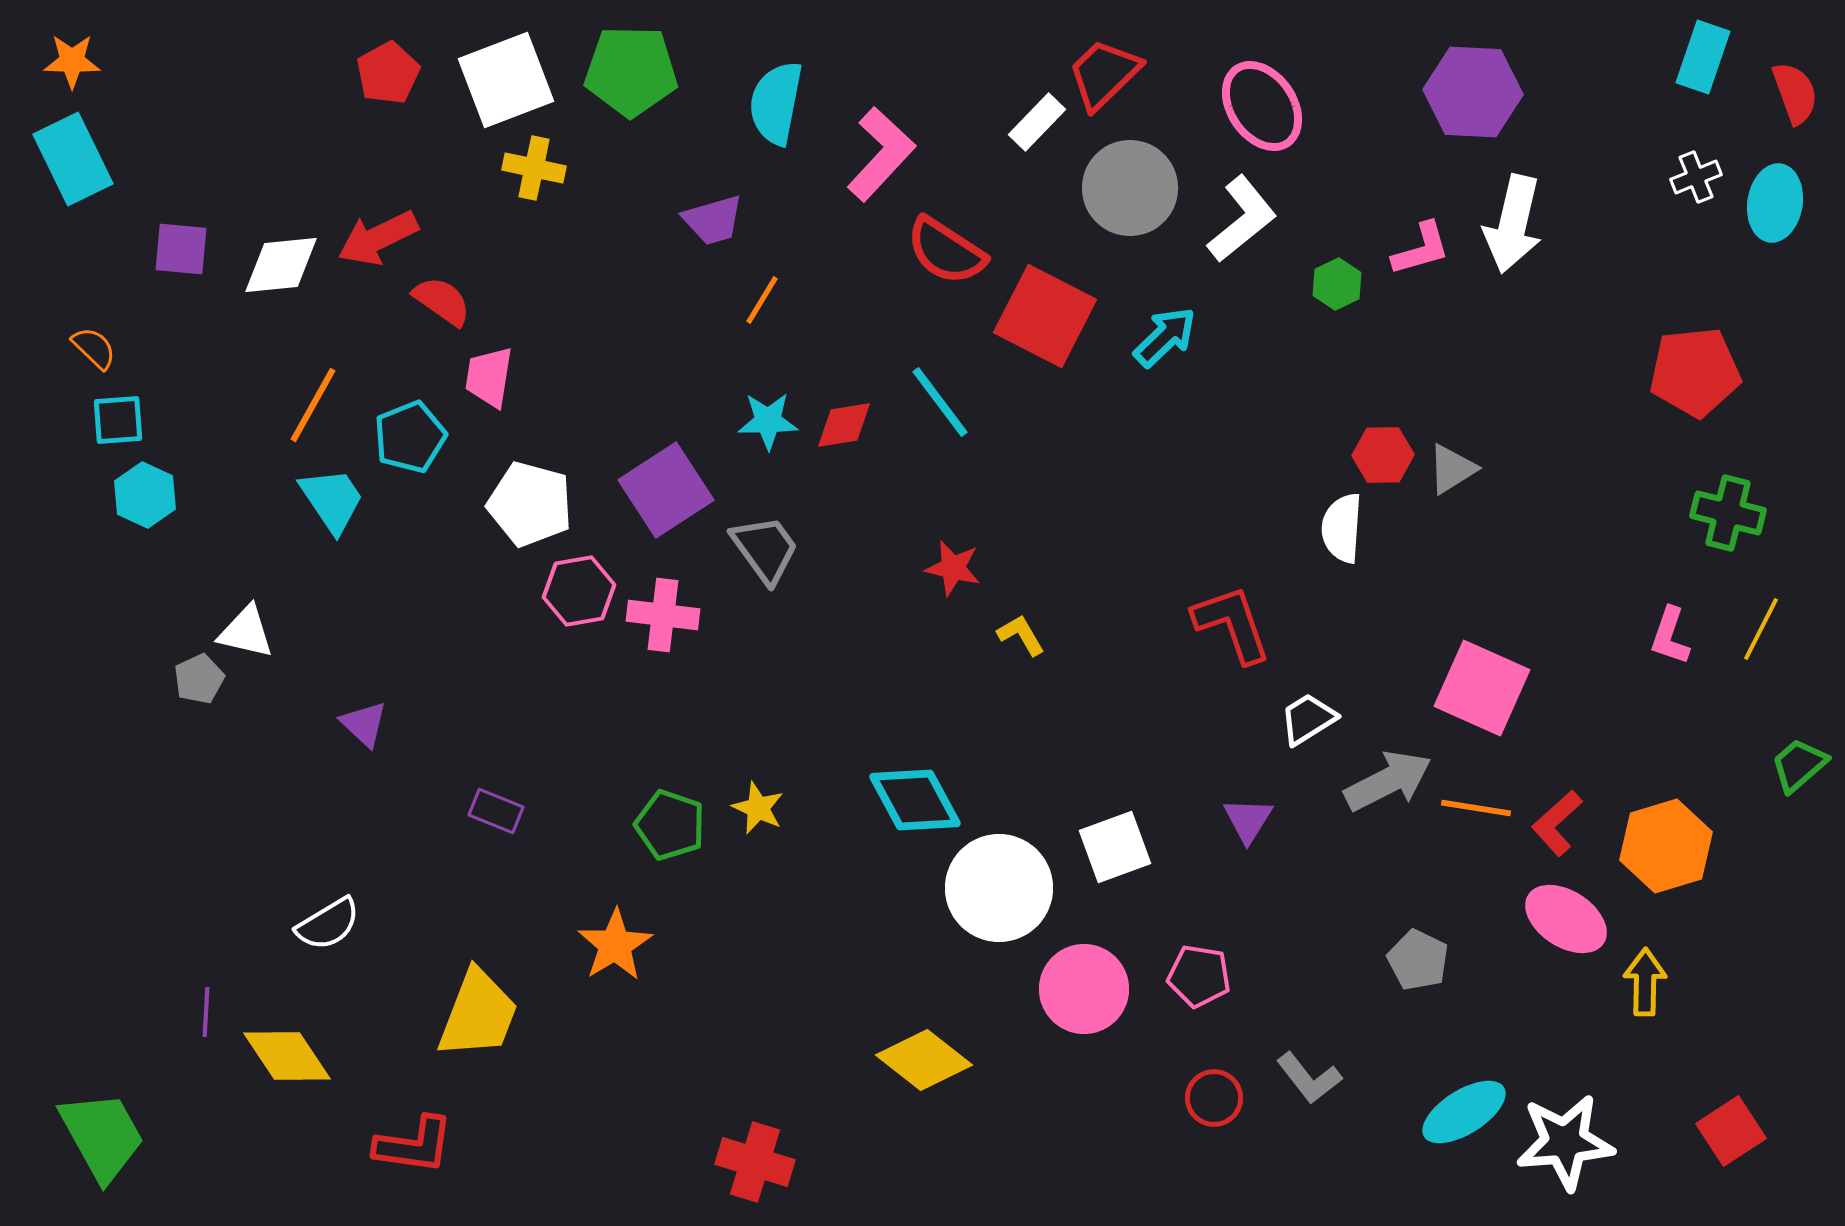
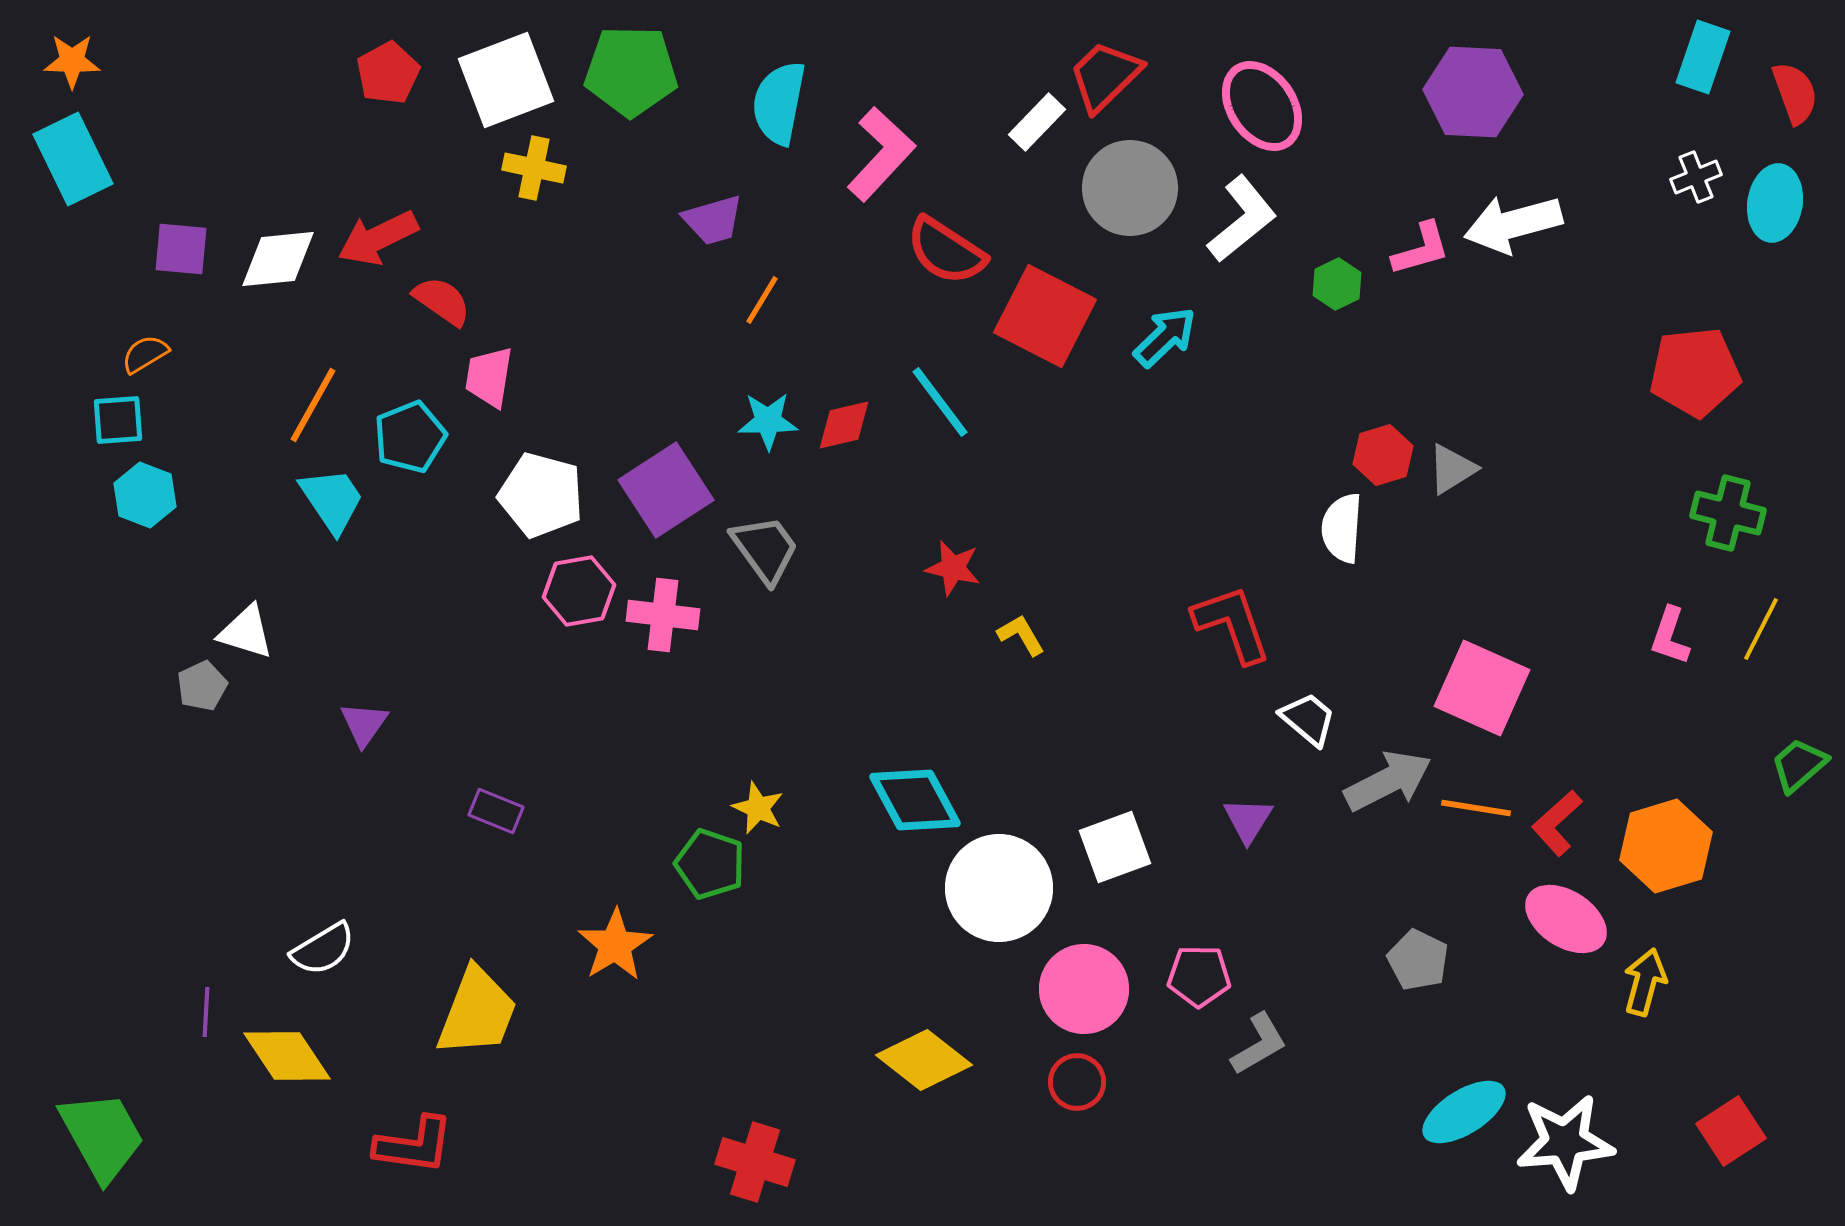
red trapezoid at (1104, 74): moved 1 px right, 2 px down
cyan semicircle at (776, 103): moved 3 px right
white arrow at (1513, 224): rotated 62 degrees clockwise
white diamond at (281, 265): moved 3 px left, 6 px up
orange semicircle at (94, 348): moved 51 px right, 6 px down; rotated 75 degrees counterclockwise
red diamond at (844, 425): rotated 4 degrees counterclockwise
red hexagon at (1383, 455): rotated 16 degrees counterclockwise
cyan hexagon at (145, 495): rotated 4 degrees counterclockwise
white pentagon at (530, 504): moved 11 px right, 9 px up
white triangle at (246, 632): rotated 4 degrees clockwise
gray pentagon at (199, 679): moved 3 px right, 7 px down
white trapezoid at (1308, 719): rotated 72 degrees clockwise
purple triangle at (364, 724): rotated 22 degrees clockwise
green pentagon at (670, 825): moved 40 px right, 39 px down
white semicircle at (328, 924): moved 5 px left, 25 px down
pink pentagon at (1199, 976): rotated 8 degrees counterclockwise
yellow arrow at (1645, 982): rotated 14 degrees clockwise
yellow trapezoid at (478, 1014): moved 1 px left, 2 px up
gray L-shape at (1309, 1078): moved 50 px left, 34 px up; rotated 82 degrees counterclockwise
red circle at (1214, 1098): moved 137 px left, 16 px up
